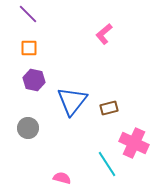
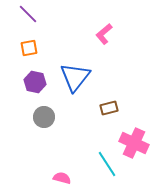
orange square: rotated 12 degrees counterclockwise
purple hexagon: moved 1 px right, 2 px down
blue triangle: moved 3 px right, 24 px up
gray circle: moved 16 px right, 11 px up
